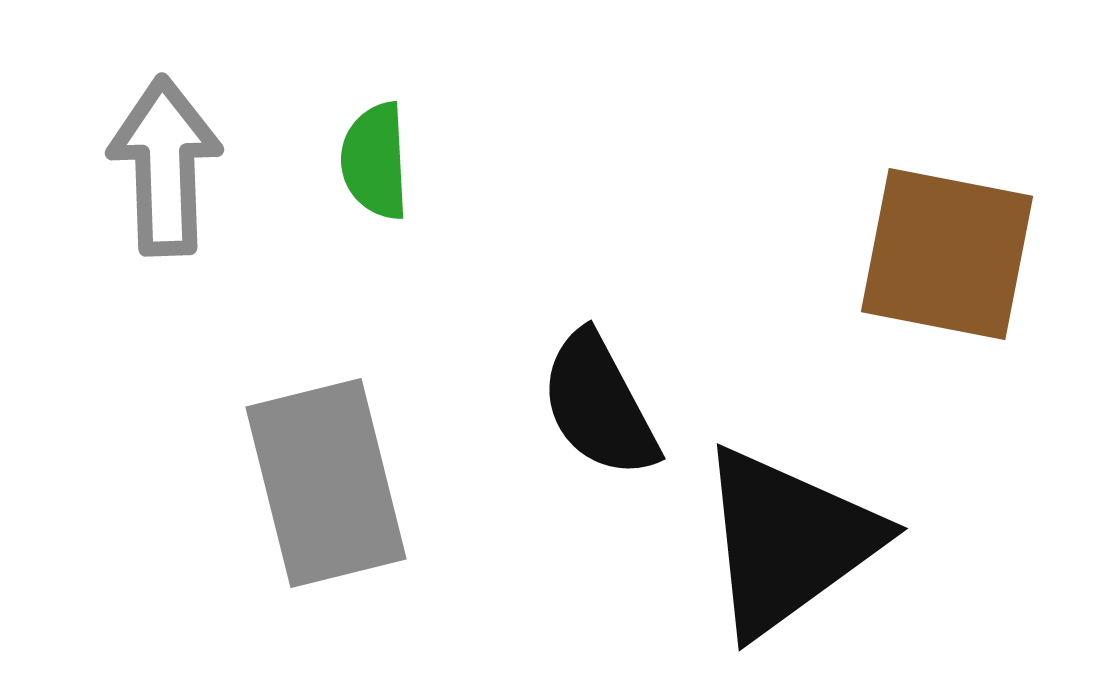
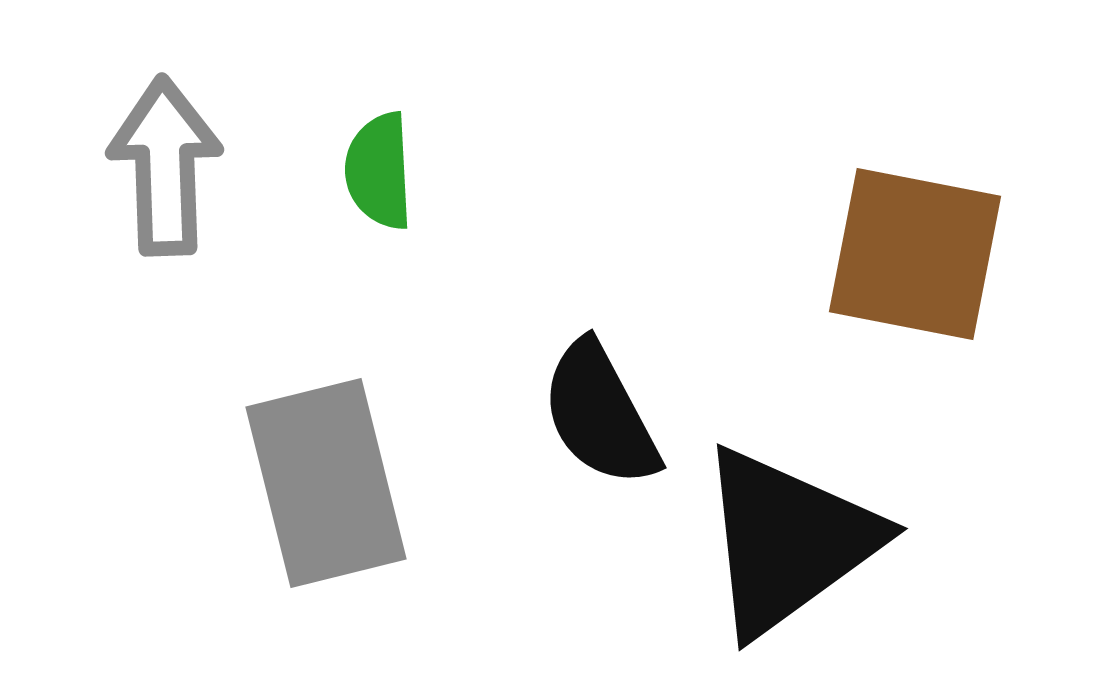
green semicircle: moved 4 px right, 10 px down
brown square: moved 32 px left
black semicircle: moved 1 px right, 9 px down
